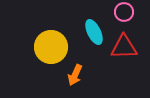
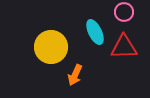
cyan ellipse: moved 1 px right
